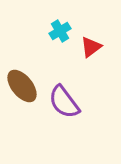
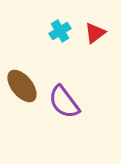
red triangle: moved 4 px right, 14 px up
